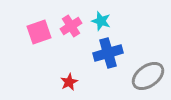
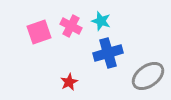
pink cross: rotated 30 degrees counterclockwise
